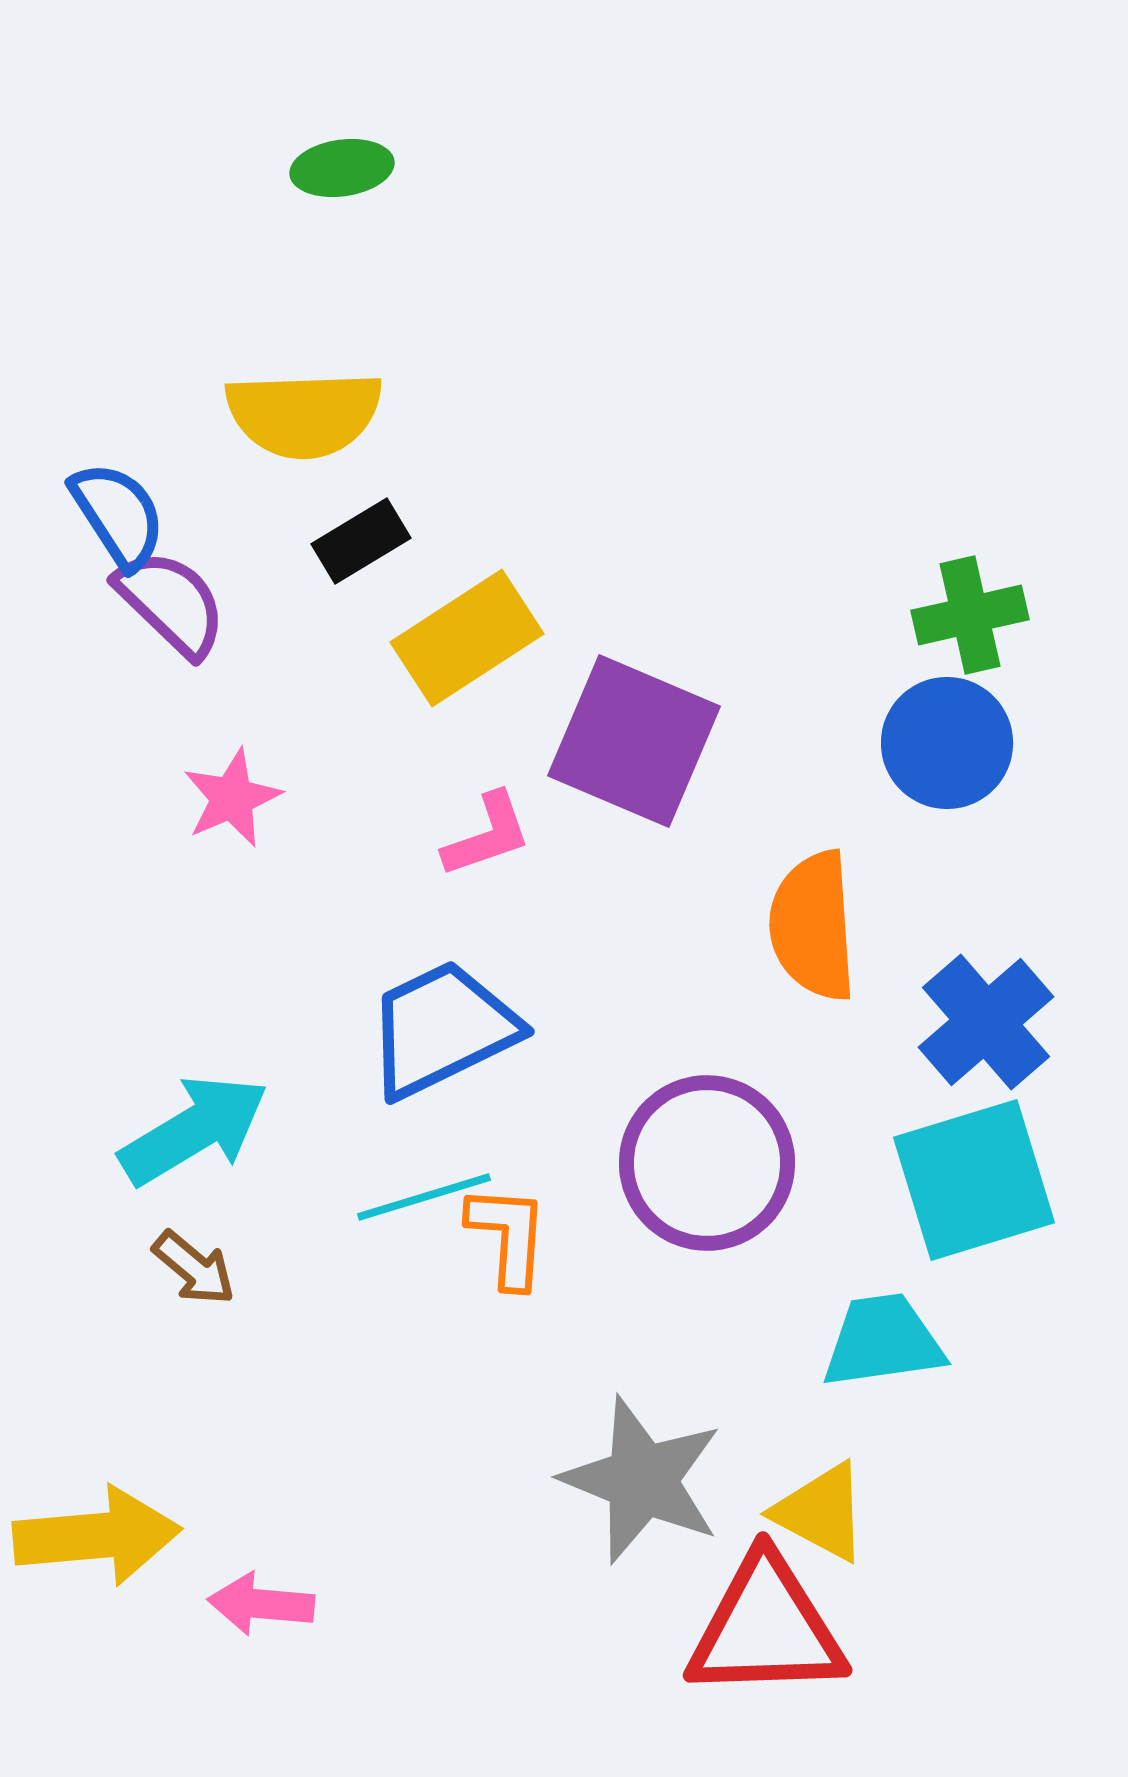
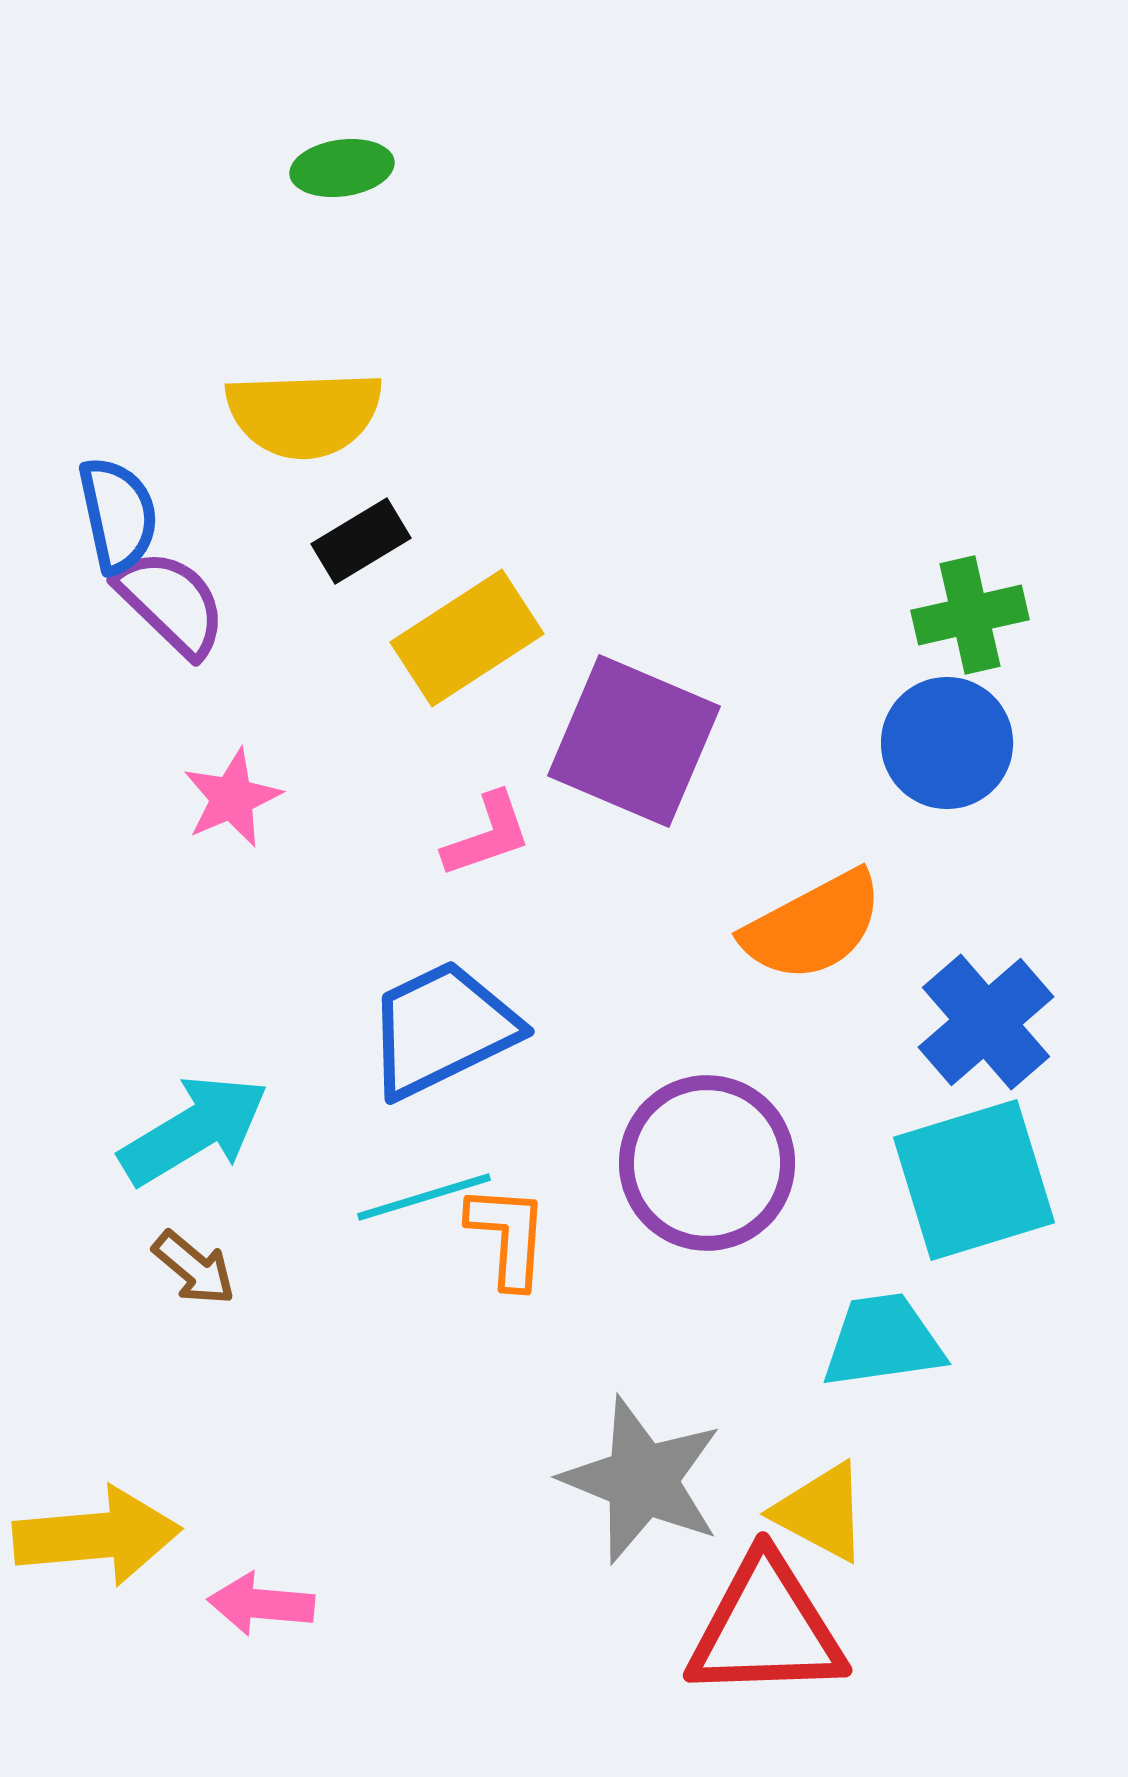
blue semicircle: rotated 21 degrees clockwise
orange semicircle: rotated 114 degrees counterclockwise
